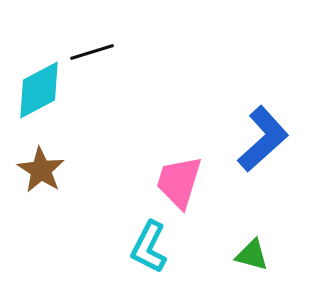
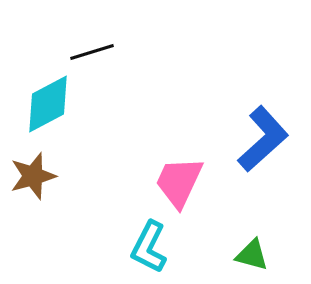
cyan diamond: moved 9 px right, 14 px down
brown star: moved 8 px left, 6 px down; rotated 24 degrees clockwise
pink trapezoid: rotated 8 degrees clockwise
